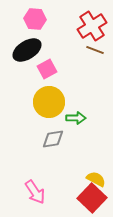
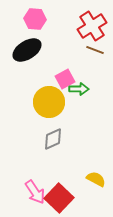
pink square: moved 18 px right, 10 px down
green arrow: moved 3 px right, 29 px up
gray diamond: rotated 15 degrees counterclockwise
red square: moved 33 px left
